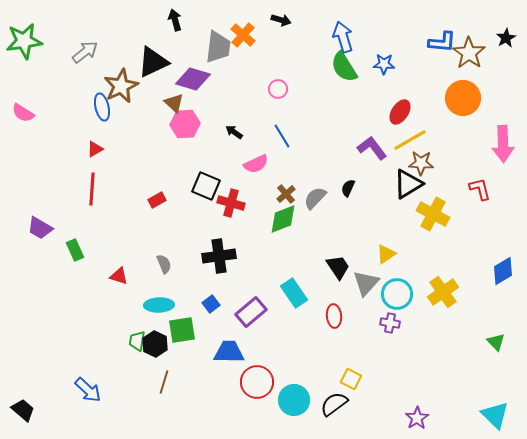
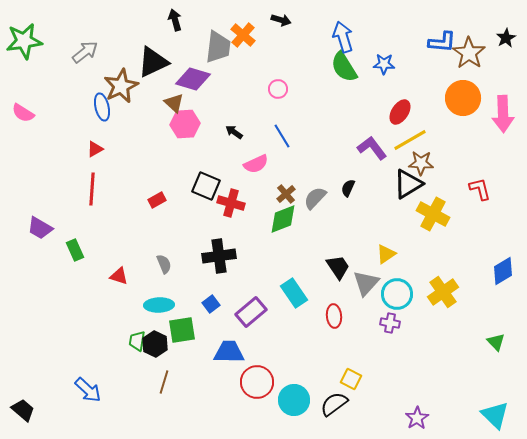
pink arrow at (503, 144): moved 30 px up
